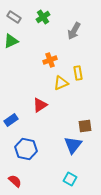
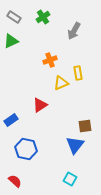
blue triangle: moved 2 px right
